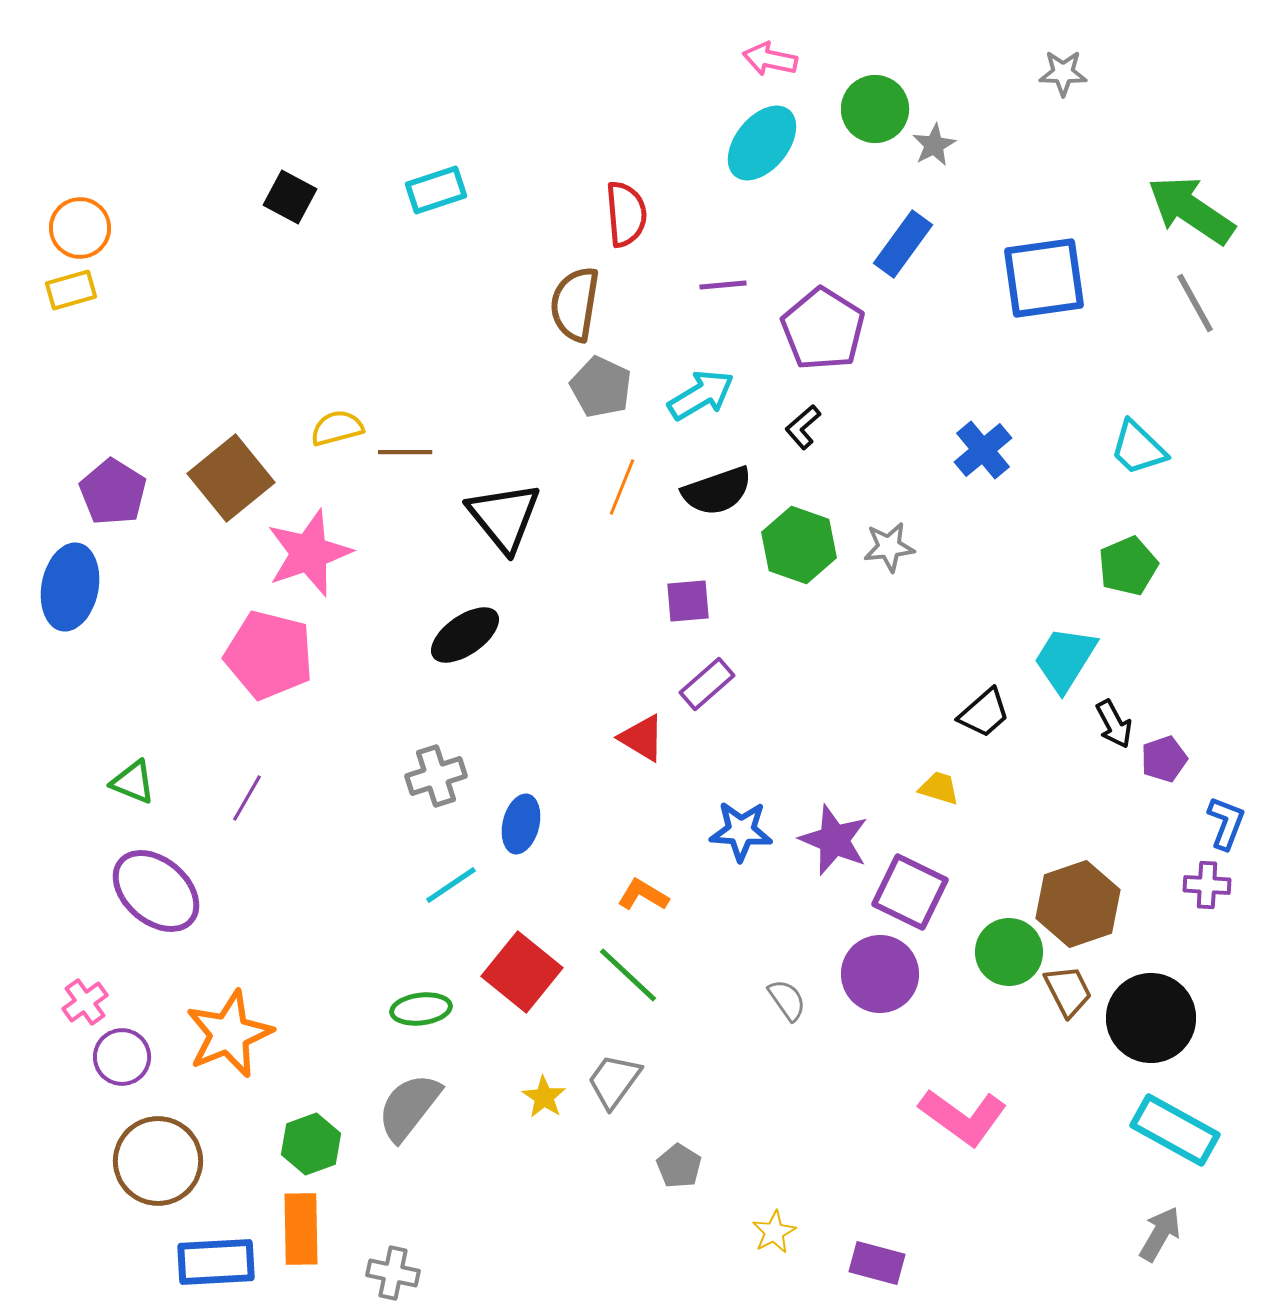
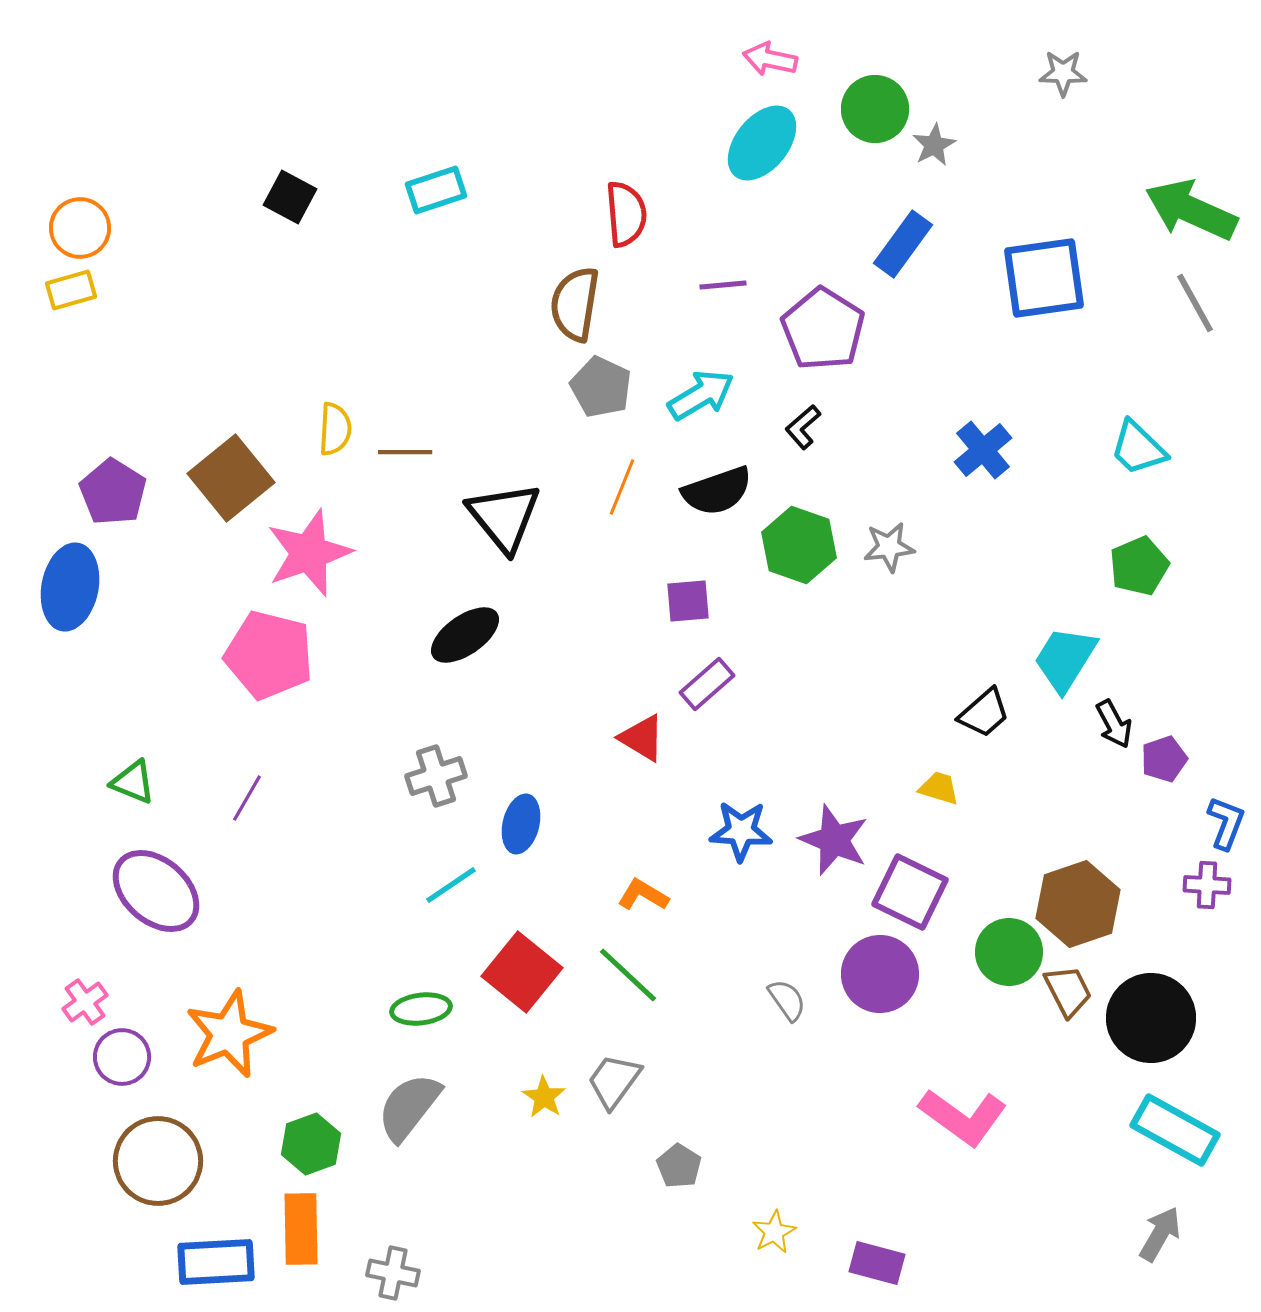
green arrow at (1191, 210): rotated 10 degrees counterclockwise
yellow semicircle at (337, 428): moved 2 px left, 1 px down; rotated 108 degrees clockwise
green pentagon at (1128, 566): moved 11 px right
